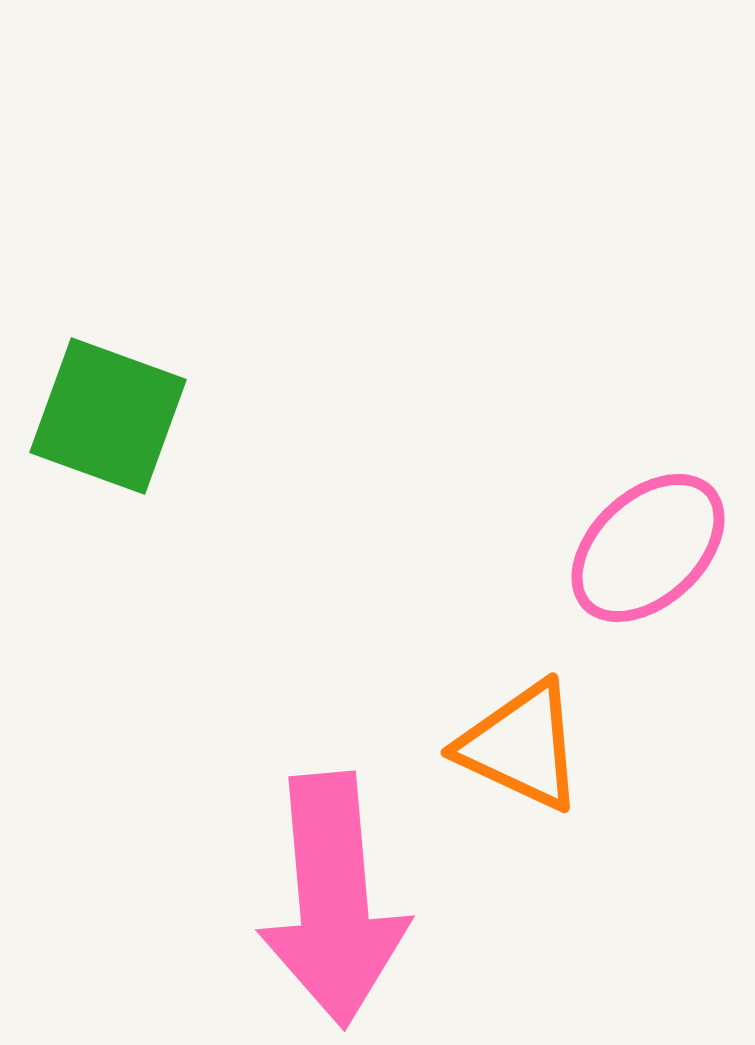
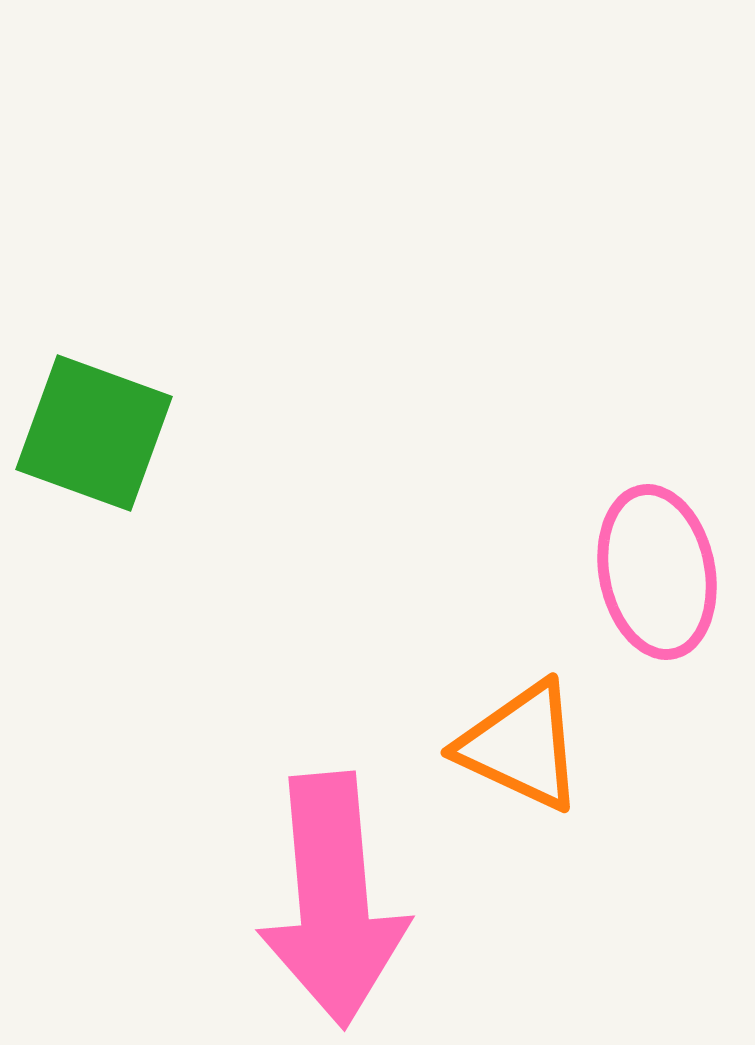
green square: moved 14 px left, 17 px down
pink ellipse: moved 9 px right, 24 px down; rotated 58 degrees counterclockwise
